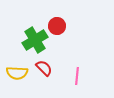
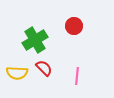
red circle: moved 17 px right
